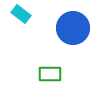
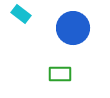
green rectangle: moved 10 px right
